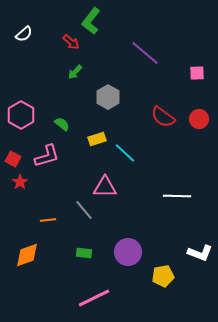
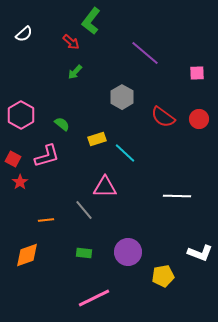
gray hexagon: moved 14 px right
orange line: moved 2 px left
